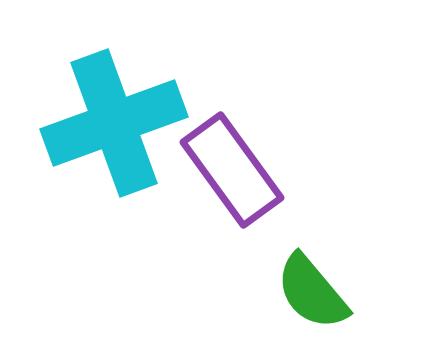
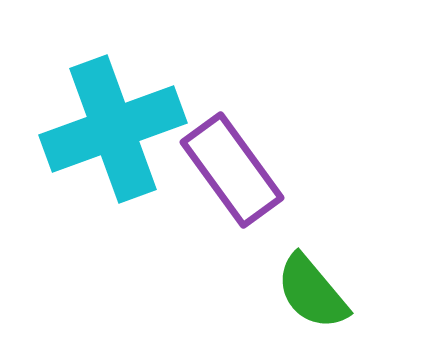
cyan cross: moved 1 px left, 6 px down
